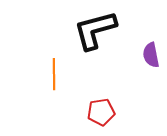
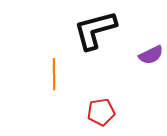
purple semicircle: rotated 105 degrees counterclockwise
